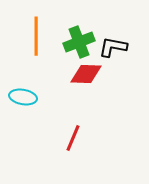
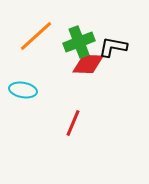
orange line: rotated 48 degrees clockwise
red diamond: moved 2 px right, 10 px up
cyan ellipse: moved 7 px up
red line: moved 15 px up
